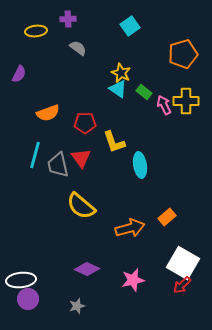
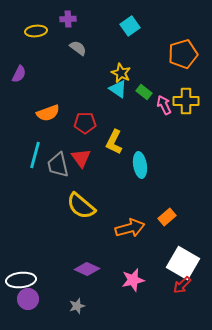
yellow L-shape: rotated 45 degrees clockwise
